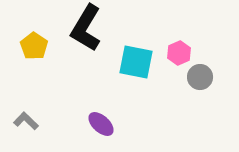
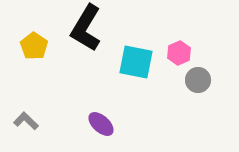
gray circle: moved 2 px left, 3 px down
